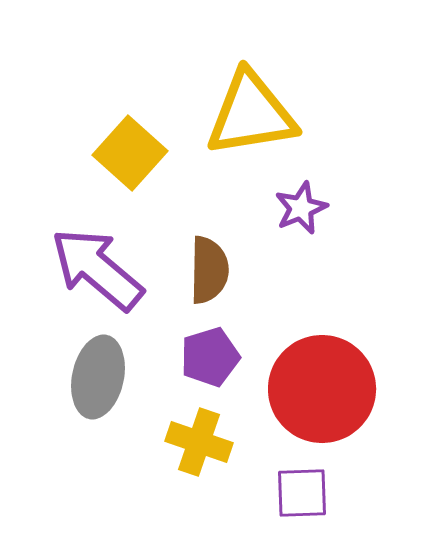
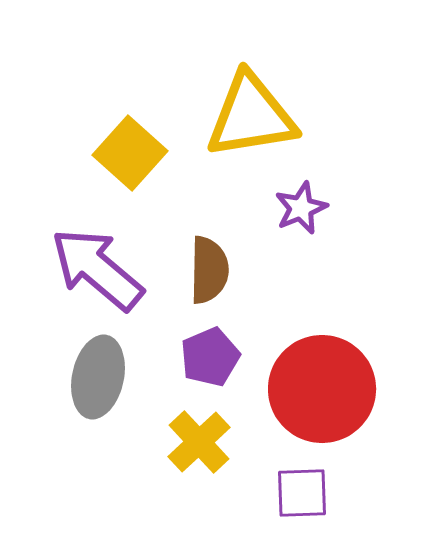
yellow triangle: moved 2 px down
purple pentagon: rotated 6 degrees counterclockwise
yellow cross: rotated 28 degrees clockwise
